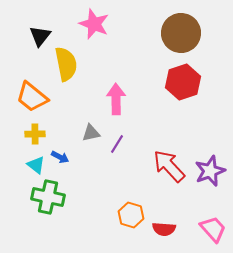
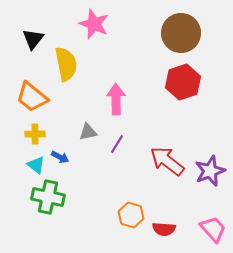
black triangle: moved 7 px left, 3 px down
gray triangle: moved 3 px left, 1 px up
red arrow: moved 2 px left, 5 px up; rotated 9 degrees counterclockwise
